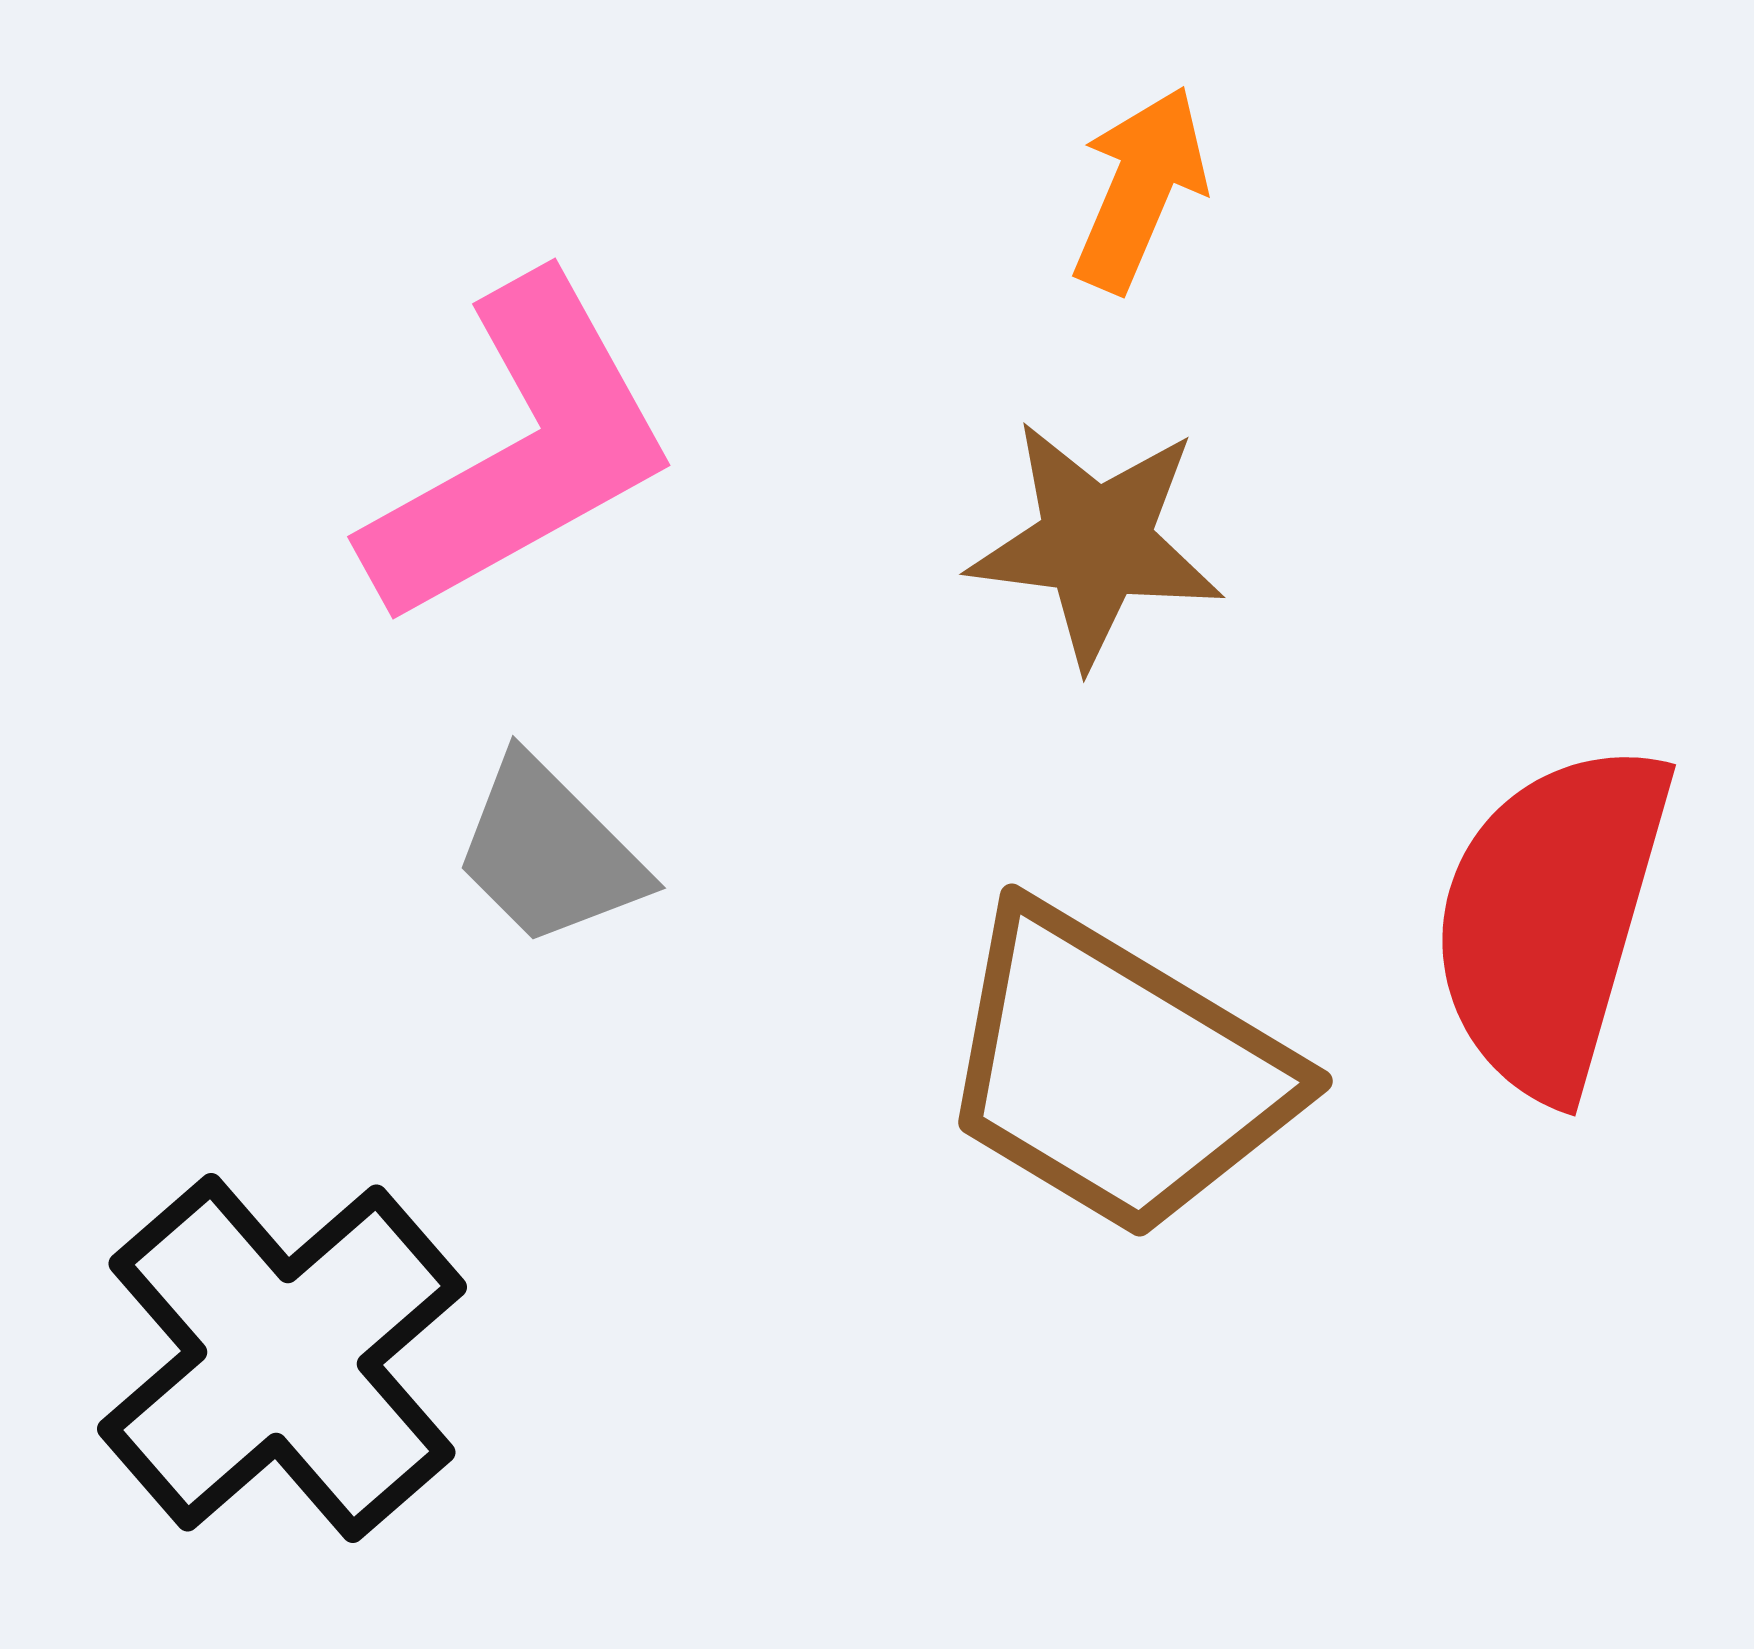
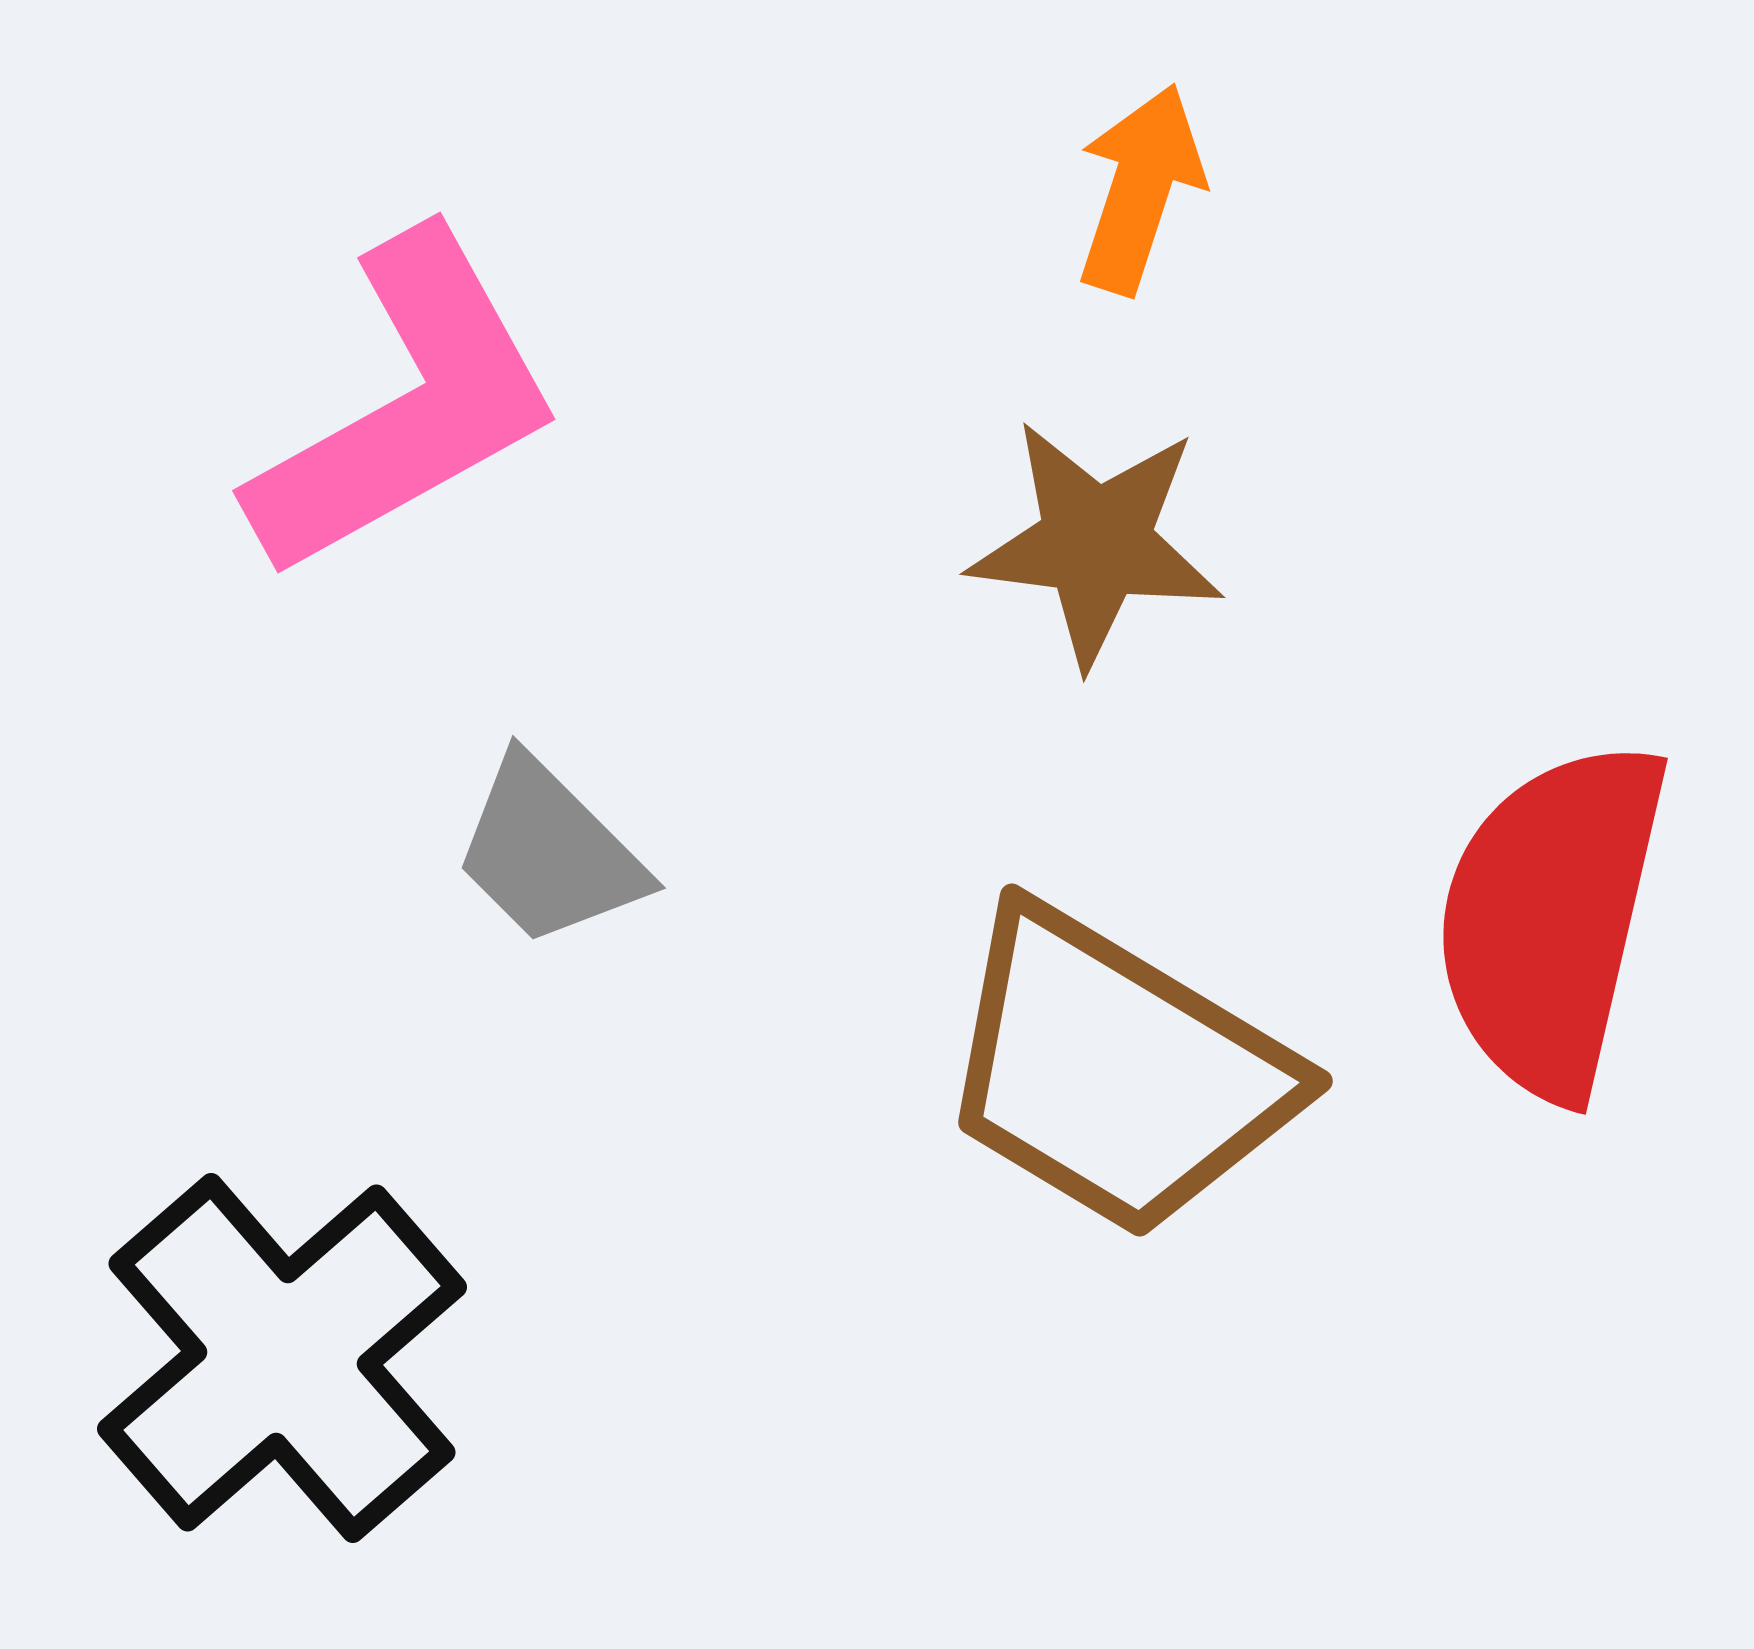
orange arrow: rotated 5 degrees counterclockwise
pink L-shape: moved 115 px left, 46 px up
red semicircle: rotated 3 degrees counterclockwise
